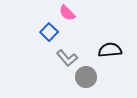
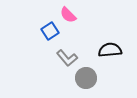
pink semicircle: moved 1 px right, 2 px down
blue square: moved 1 px right, 1 px up; rotated 12 degrees clockwise
gray circle: moved 1 px down
